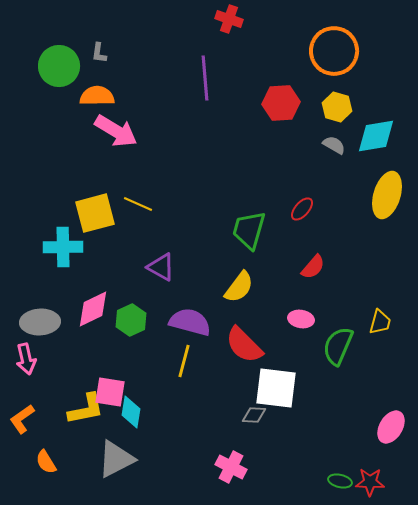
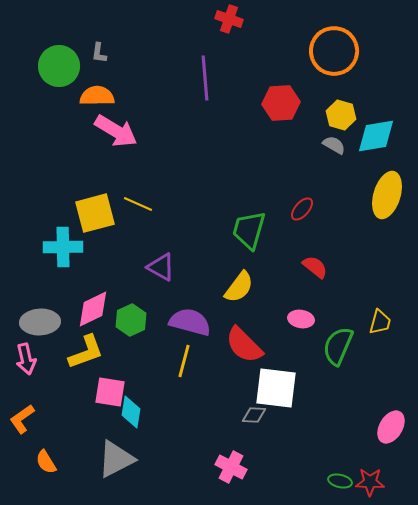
yellow hexagon at (337, 107): moved 4 px right, 8 px down
red semicircle at (313, 267): moved 2 px right; rotated 92 degrees counterclockwise
yellow L-shape at (86, 409): moved 57 px up; rotated 9 degrees counterclockwise
